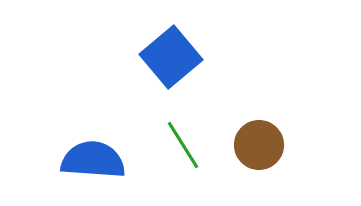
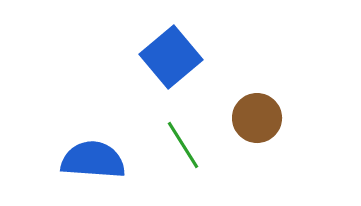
brown circle: moved 2 px left, 27 px up
